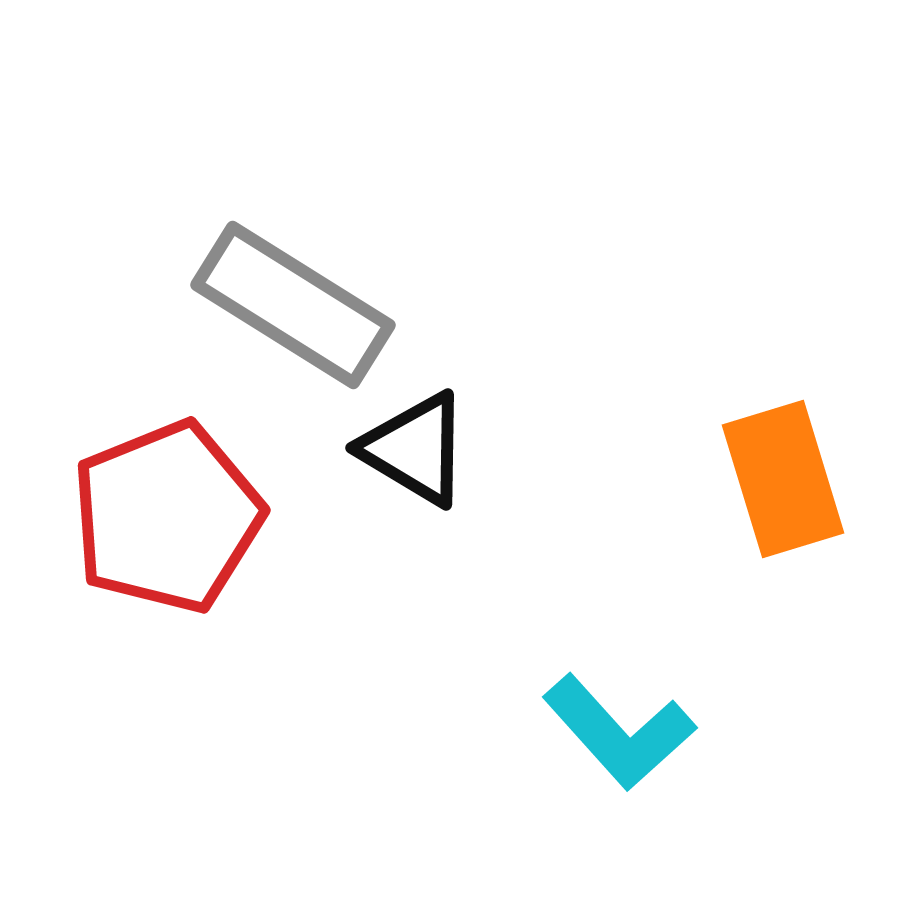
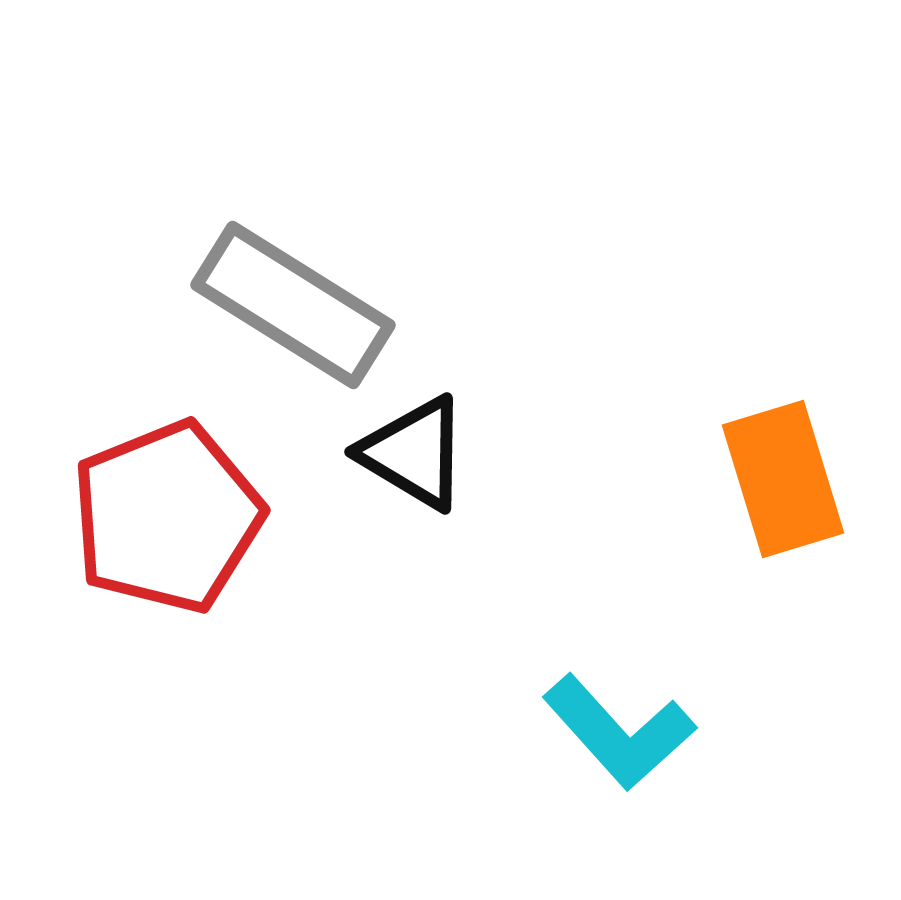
black triangle: moved 1 px left, 4 px down
